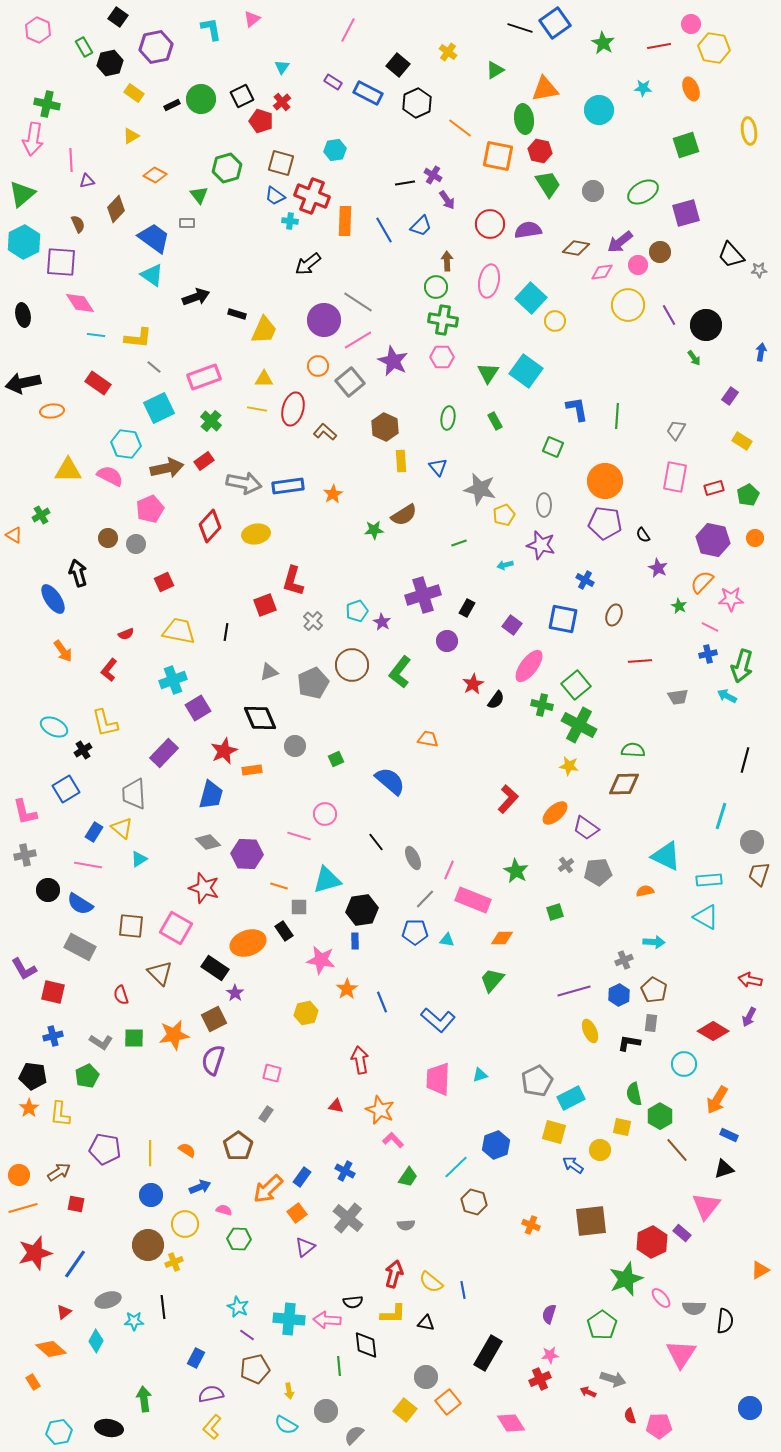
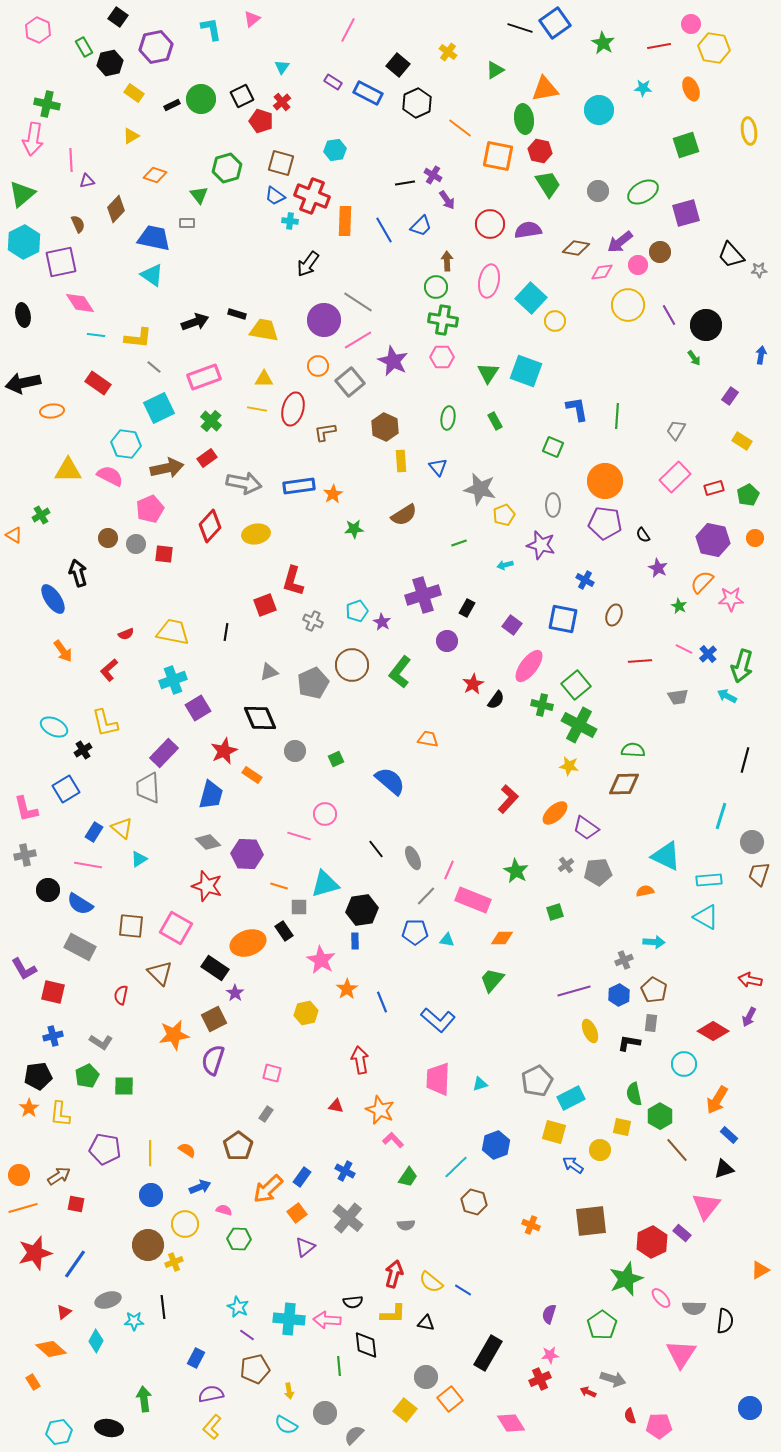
orange diamond at (155, 175): rotated 10 degrees counterclockwise
gray circle at (593, 191): moved 5 px right
blue trapezoid at (154, 238): rotated 24 degrees counterclockwise
purple square at (61, 262): rotated 16 degrees counterclockwise
black arrow at (308, 264): rotated 16 degrees counterclockwise
black arrow at (196, 297): moved 1 px left, 25 px down
yellow trapezoid at (264, 330): rotated 104 degrees counterclockwise
blue arrow at (761, 352): moved 3 px down
cyan square at (526, 371): rotated 16 degrees counterclockwise
brown L-shape at (325, 432): rotated 50 degrees counterclockwise
red rectangle at (204, 461): moved 3 px right, 3 px up
pink rectangle at (675, 477): rotated 36 degrees clockwise
blue rectangle at (288, 486): moved 11 px right
gray ellipse at (544, 505): moved 9 px right
green star at (374, 530): moved 20 px left, 1 px up
red square at (164, 582): moved 28 px up; rotated 30 degrees clockwise
gray cross at (313, 621): rotated 18 degrees counterclockwise
pink line at (710, 627): moved 26 px left, 22 px down
yellow trapezoid at (179, 631): moved 6 px left, 1 px down
blue cross at (708, 654): rotated 30 degrees counterclockwise
red L-shape at (109, 670): rotated 10 degrees clockwise
gray circle at (295, 746): moved 5 px down
orange rectangle at (252, 770): moved 5 px down; rotated 42 degrees clockwise
gray trapezoid at (134, 794): moved 14 px right, 6 px up
pink L-shape at (25, 812): moved 1 px right, 3 px up
black line at (376, 842): moved 7 px down
cyan triangle at (327, 880): moved 2 px left, 4 px down
red star at (204, 888): moved 3 px right, 2 px up
gray line at (425, 899): moved 1 px right, 3 px up
pink star at (321, 960): rotated 20 degrees clockwise
red semicircle at (121, 995): rotated 30 degrees clockwise
green square at (134, 1038): moved 10 px left, 48 px down
cyan triangle at (480, 1075): moved 9 px down
black pentagon at (33, 1076): moved 5 px right; rotated 16 degrees counterclockwise
blue rectangle at (729, 1135): rotated 18 degrees clockwise
brown arrow at (59, 1172): moved 4 px down
blue line at (463, 1290): rotated 48 degrees counterclockwise
orange square at (448, 1402): moved 2 px right, 3 px up
gray circle at (326, 1411): moved 1 px left, 2 px down
